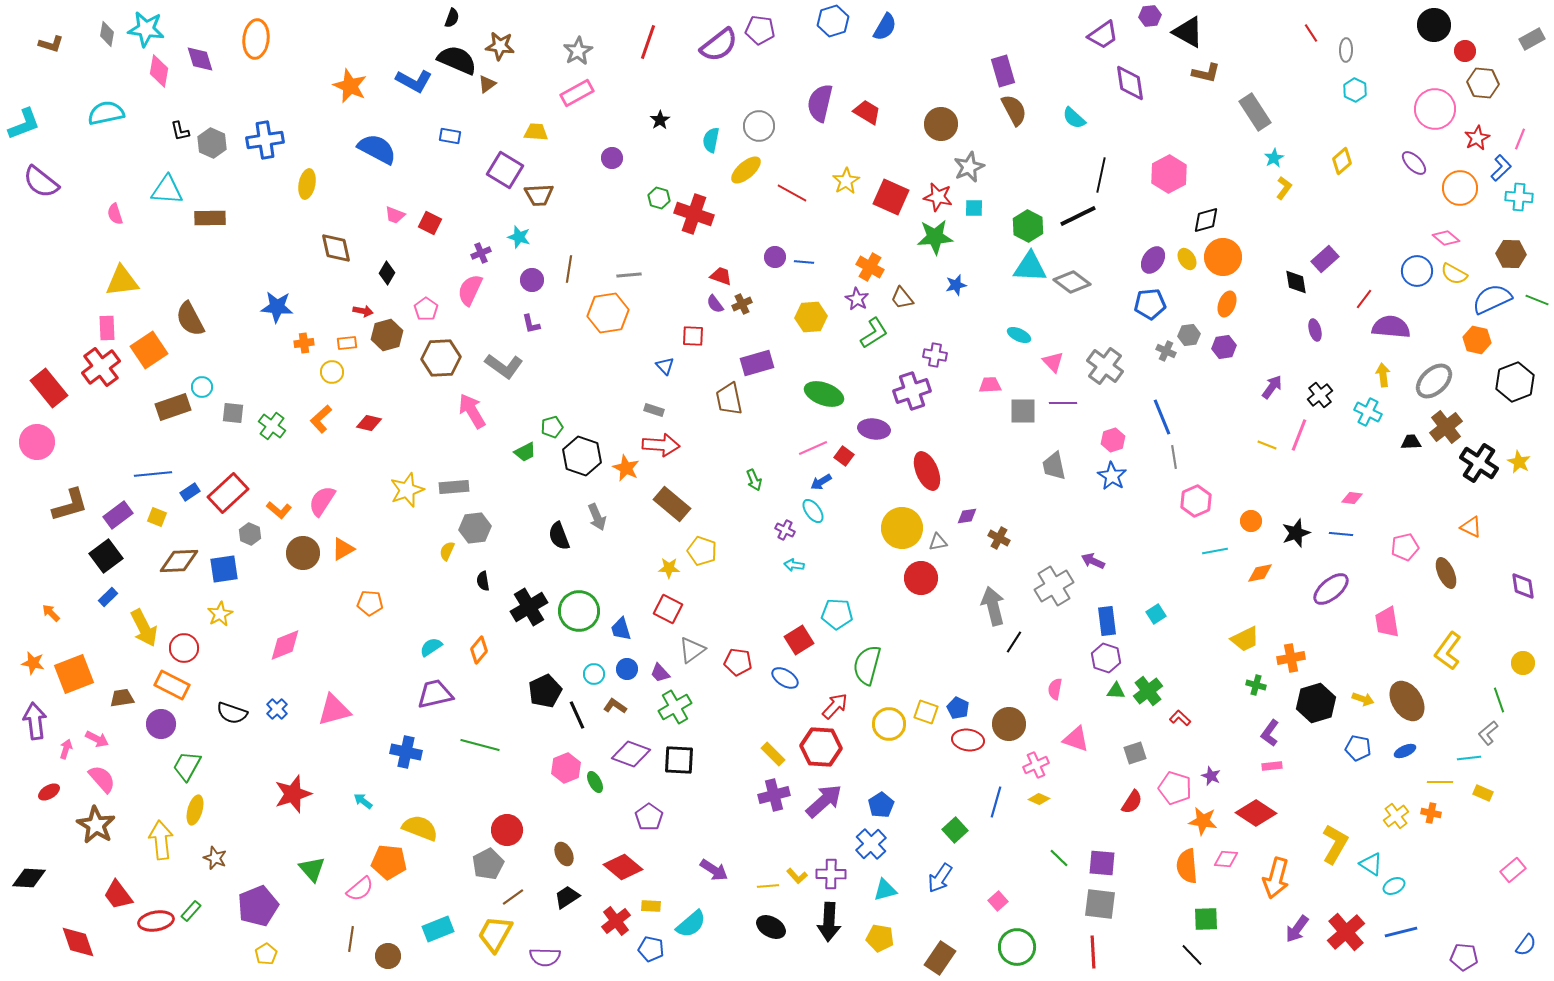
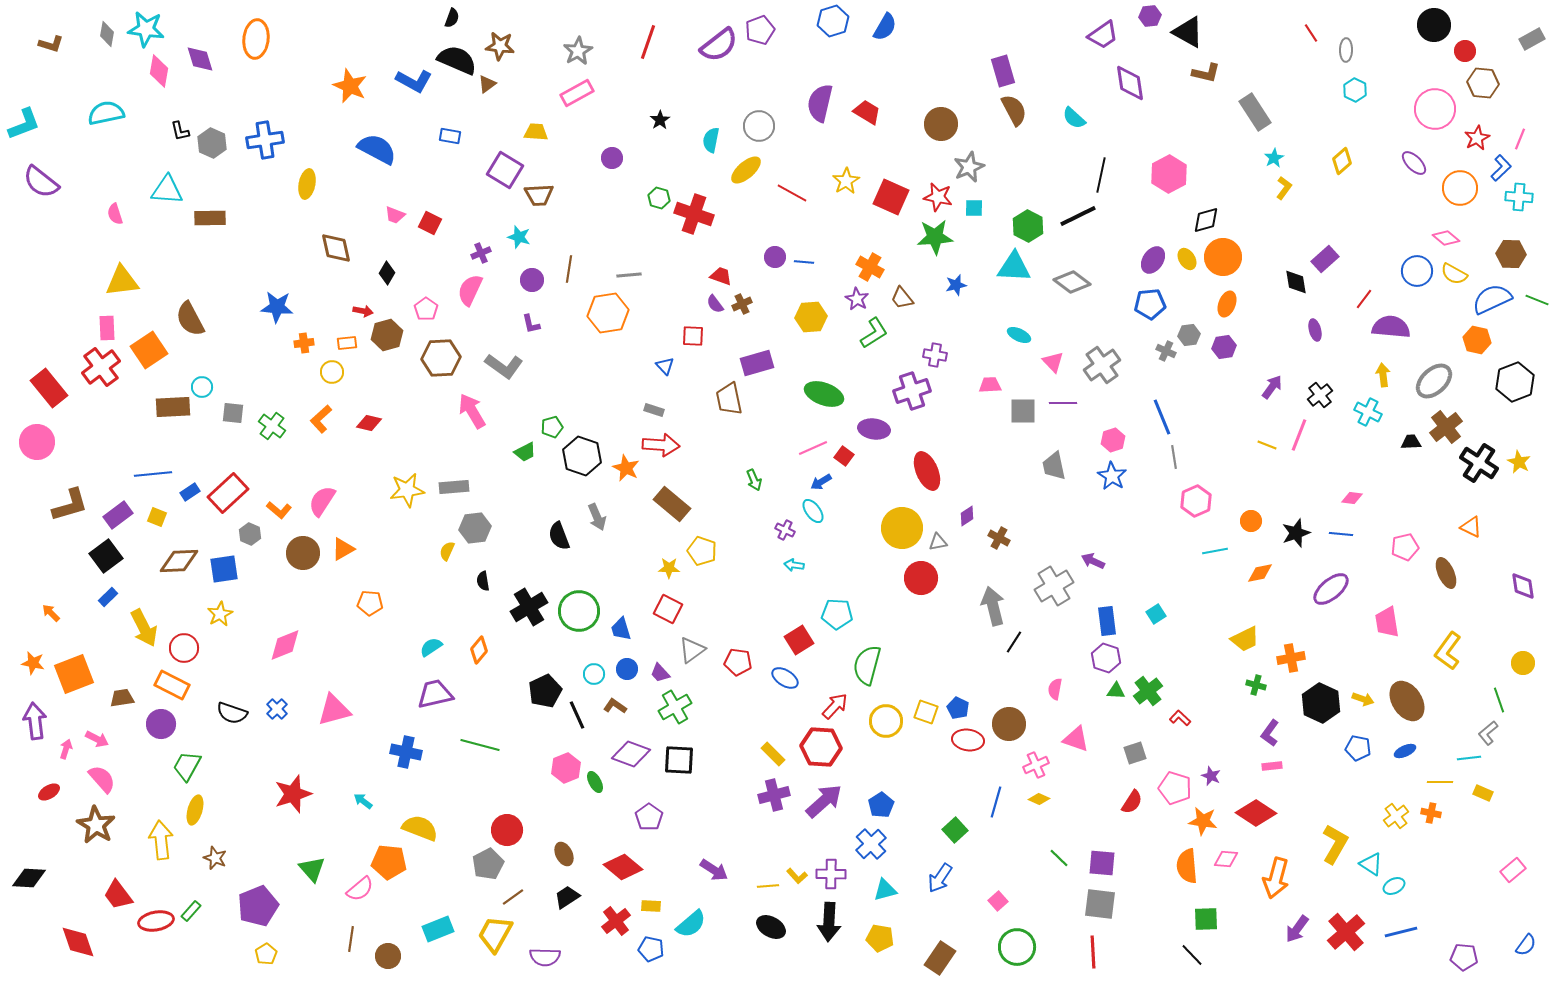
purple pentagon at (760, 30): rotated 28 degrees counterclockwise
cyan triangle at (1030, 267): moved 16 px left
gray cross at (1105, 366): moved 3 px left, 1 px up; rotated 18 degrees clockwise
brown rectangle at (173, 407): rotated 16 degrees clockwise
yellow star at (407, 490): rotated 12 degrees clockwise
purple diamond at (967, 516): rotated 25 degrees counterclockwise
black hexagon at (1316, 703): moved 5 px right; rotated 18 degrees counterclockwise
yellow circle at (889, 724): moved 3 px left, 3 px up
